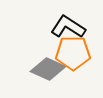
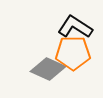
black L-shape: moved 7 px right
